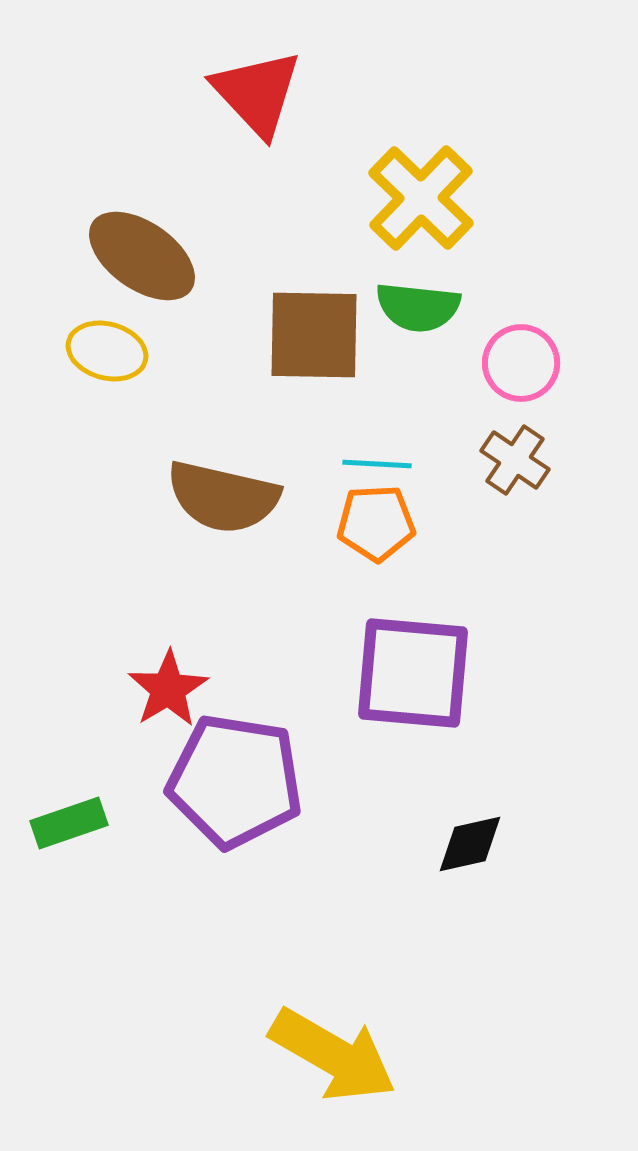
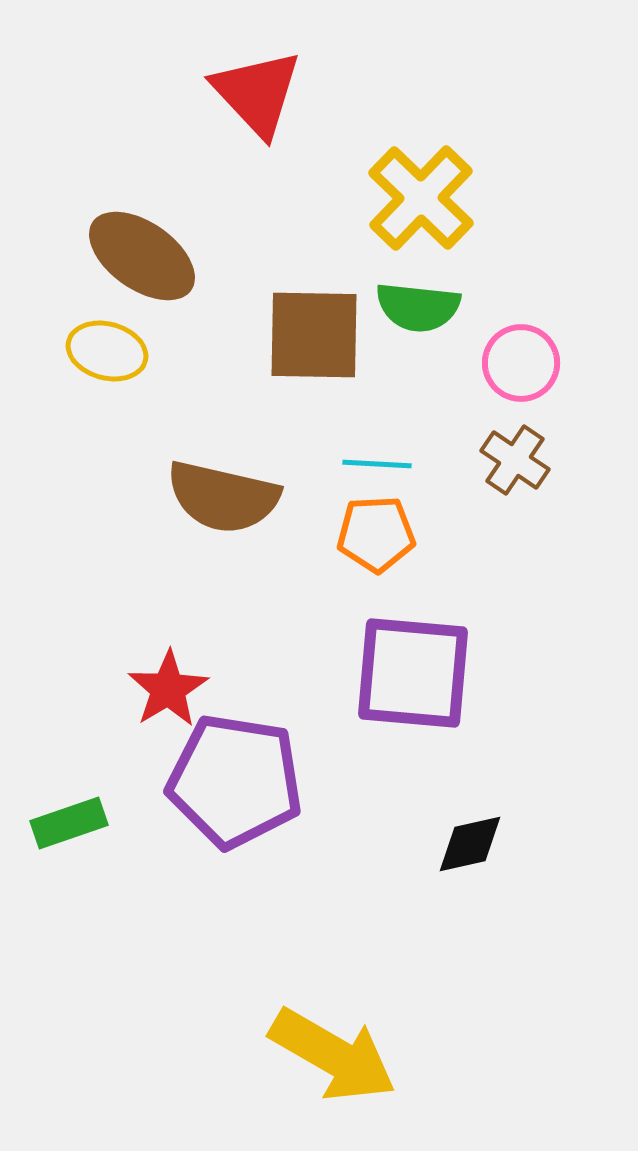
orange pentagon: moved 11 px down
